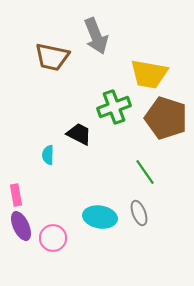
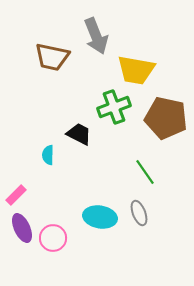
yellow trapezoid: moved 13 px left, 4 px up
brown pentagon: rotated 6 degrees counterclockwise
pink rectangle: rotated 55 degrees clockwise
purple ellipse: moved 1 px right, 2 px down
